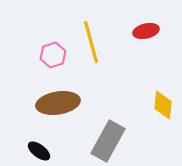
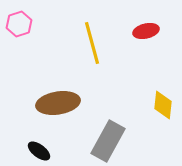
yellow line: moved 1 px right, 1 px down
pink hexagon: moved 34 px left, 31 px up
